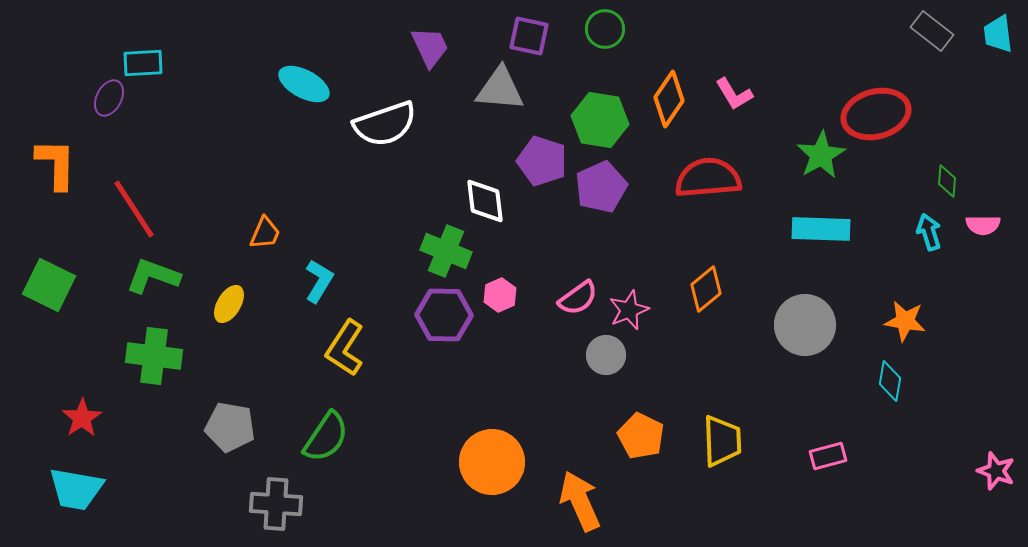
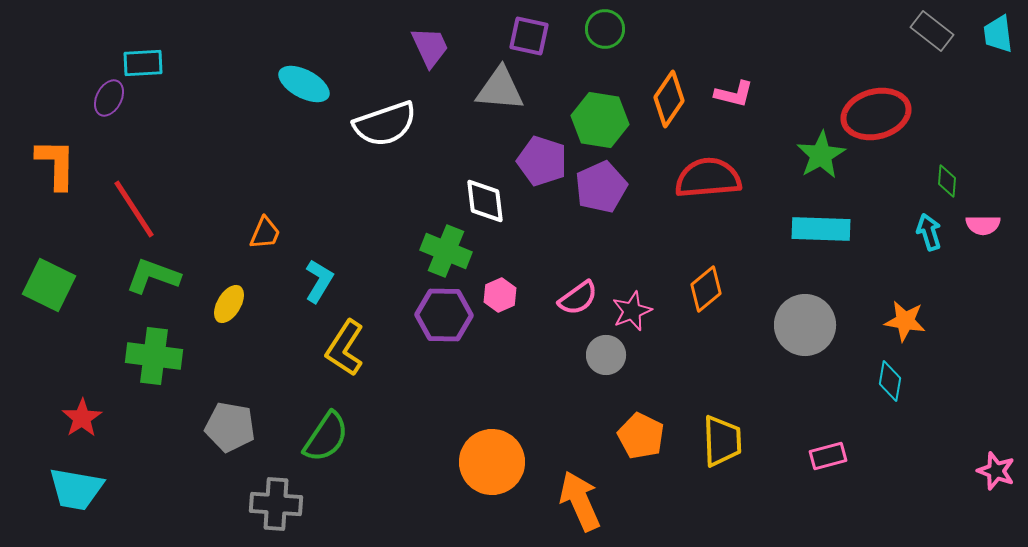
pink L-shape at (734, 94): rotated 45 degrees counterclockwise
pink star at (629, 310): moved 3 px right, 1 px down
